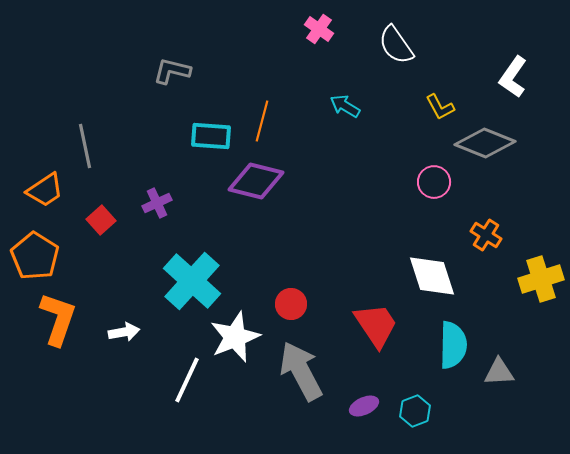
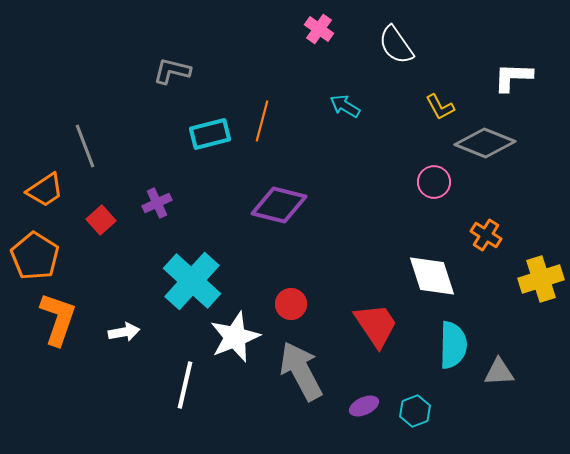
white L-shape: rotated 57 degrees clockwise
cyan rectangle: moved 1 px left, 2 px up; rotated 18 degrees counterclockwise
gray line: rotated 9 degrees counterclockwise
purple diamond: moved 23 px right, 24 px down
white line: moved 2 px left, 5 px down; rotated 12 degrees counterclockwise
